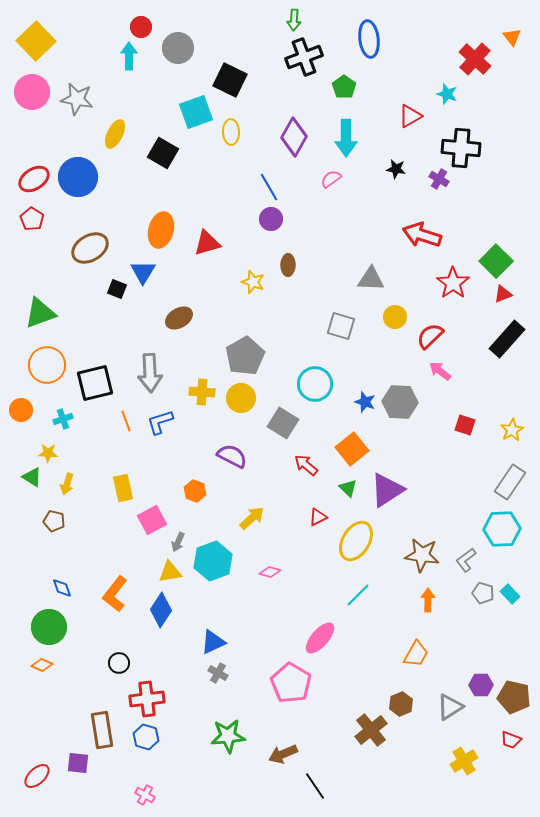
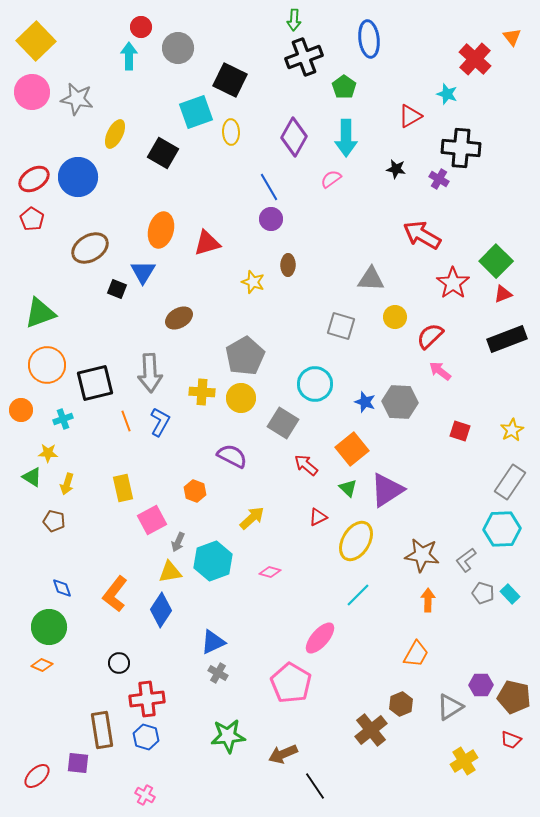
red arrow at (422, 235): rotated 12 degrees clockwise
black rectangle at (507, 339): rotated 27 degrees clockwise
blue L-shape at (160, 422): rotated 136 degrees clockwise
red square at (465, 425): moved 5 px left, 6 px down
